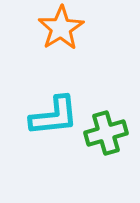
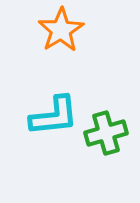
orange star: moved 2 px down
